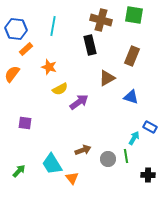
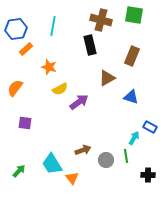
blue hexagon: rotated 15 degrees counterclockwise
orange semicircle: moved 3 px right, 14 px down
gray circle: moved 2 px left, 1 px down
